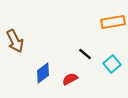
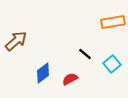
brown arrow: moved 1 px right; rotated 105 degrees counterclockwise
